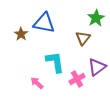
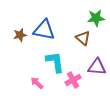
green star: rotated 24 degrees clockwise
blue triangle: moved 7 px down
brown star: moved 1 px left, 1 px down; rotated 24 degrees clockwise
brown triangle: rotated 28 degrees counterclockwise
purple triangle: rotated 42 degrees clockwise
pink cross: moved 4 px left, 1 px down
